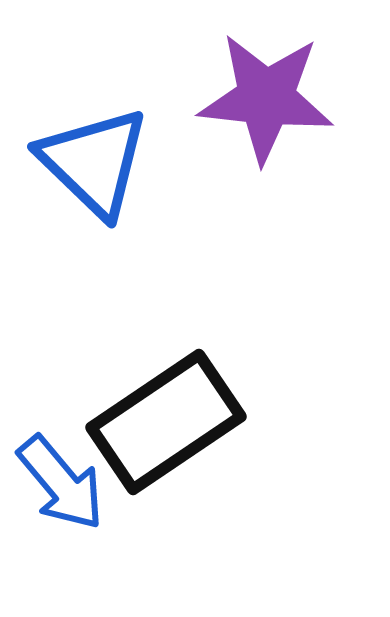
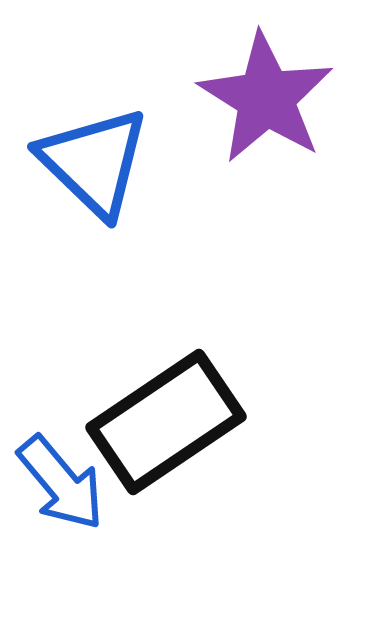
purple star: rotated 26 degrees clockwise
